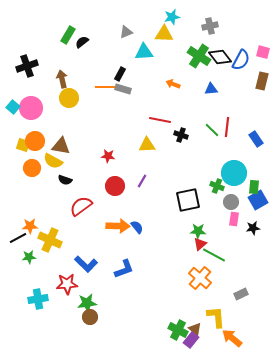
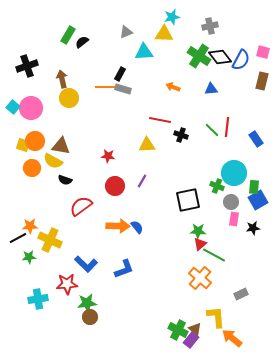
orange arrow at (173, 84): moved 3 px down
